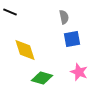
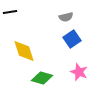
black line: rotated 32 degrees counterclockwise
gray semicircle: moved 2 px right; rotated 88 degrees clockwise
blue square: rotated 24 degrees counterclockwise
yellow diamond: moved 1 px left, 1 px down
